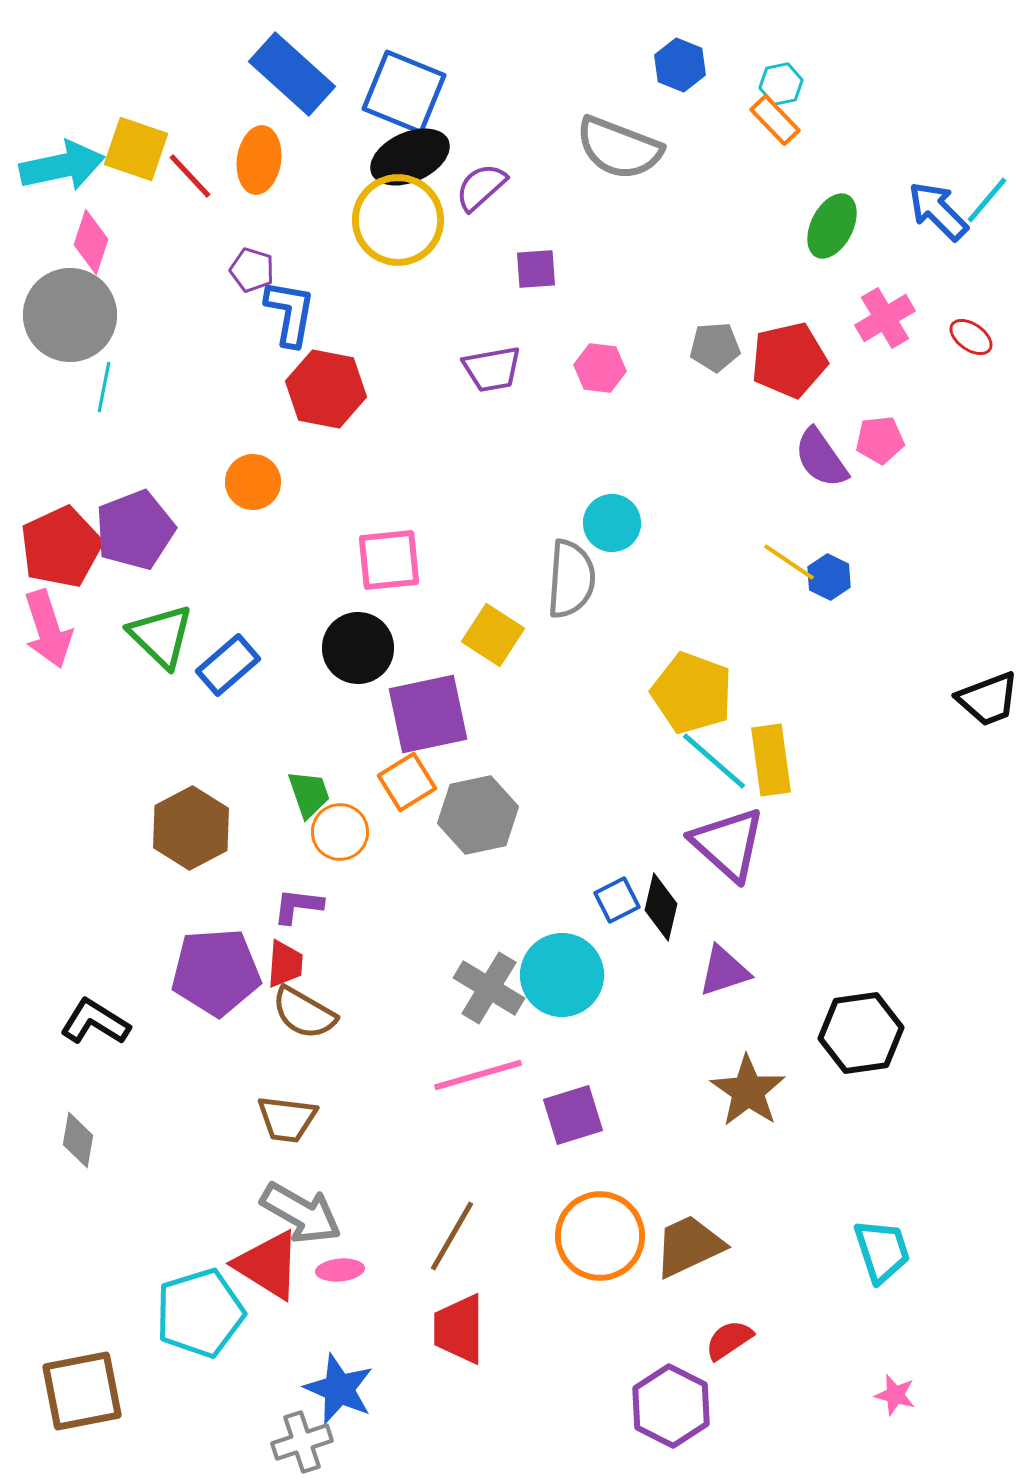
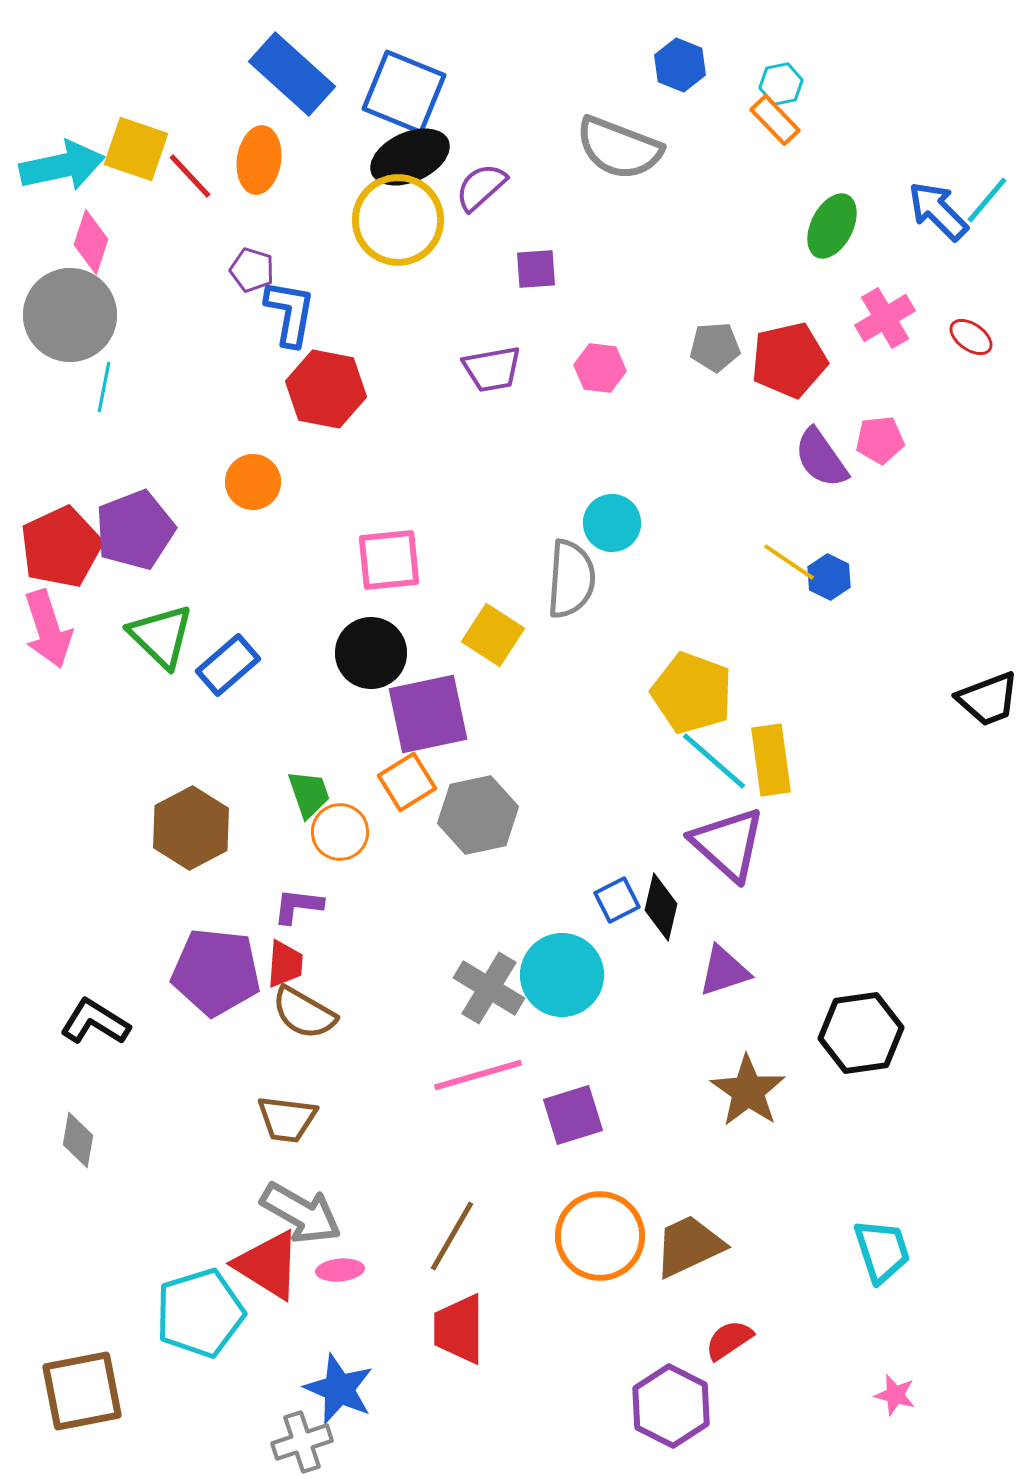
black circle at (358, 648): moved 13 px right, 5 px down
purple pentagon at (216, 972): rotated 10 degrees clockwise
